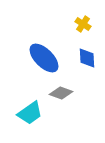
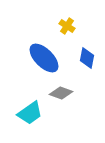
yellow cross: moved 16 px left, 2 px down
blue diamond: rotated 15 degrees clockwise
